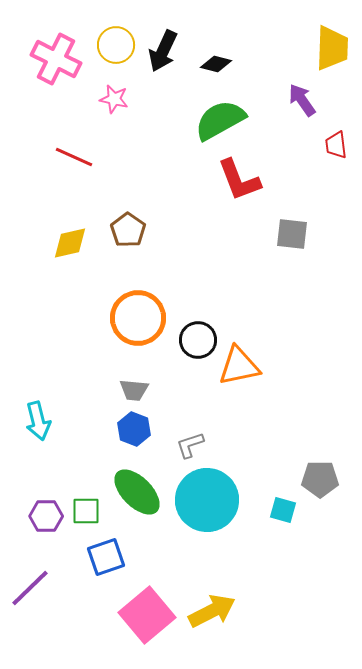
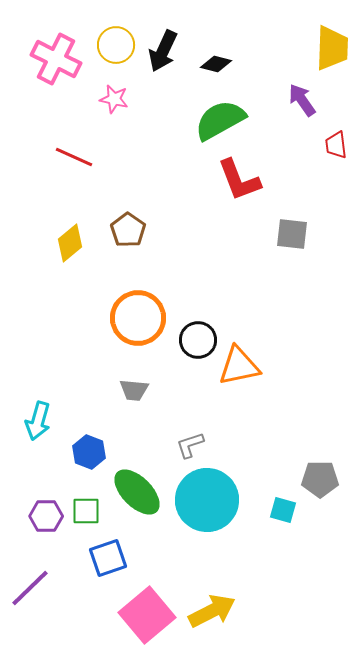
yellow diamond: rotated 27 degrees counterclockwise
cyan arrow: rotated 30 degrees clockwise
blue hexagon: moved 45 px left, 23 px down
blue square: moved 2 px right, 1 px down
